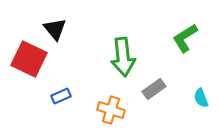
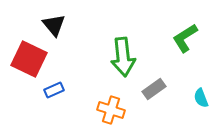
black triangle: moved 1 px left, 4 px up
blue rectangle: moved 7 px left, 6 px up
